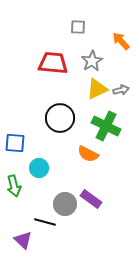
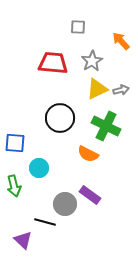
purple rectangle: moved 1 px left, 4 px up
